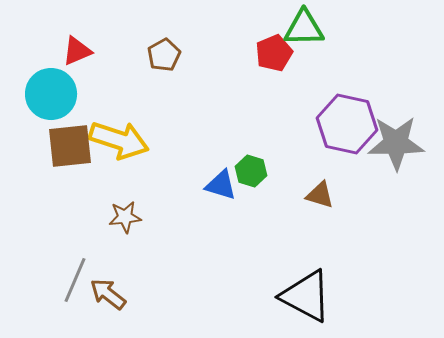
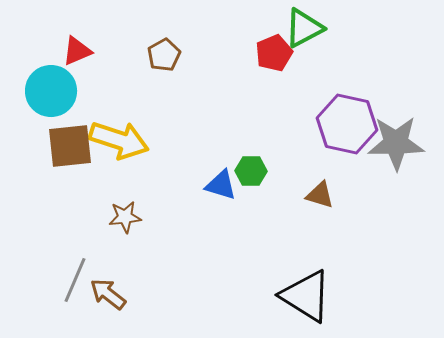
green triangle: rotated 27 degrees counterclockwise
cyan circle: moved 3 px up
green hexagon: rotated 16 degrees counterclockwise
black triangle: rotated 4 degrees clockwise
